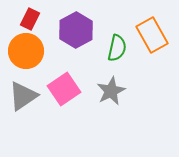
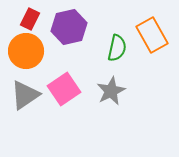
purple hexagon: moved 7 px left, 3 px up; rotated 16 degrees clockwise
gray triangle: moved 2 px right, 1 px up
